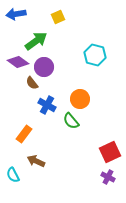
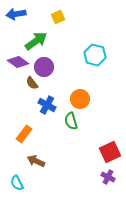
green semicircle: rotated 24 degrees clockwise
cyan semicircle: moved 4 px right, 8 px down
